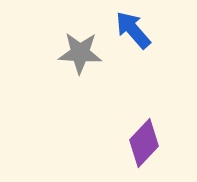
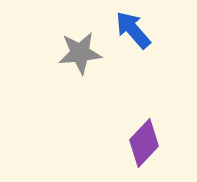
gray star: rotated 9 degrees counterclockwise
